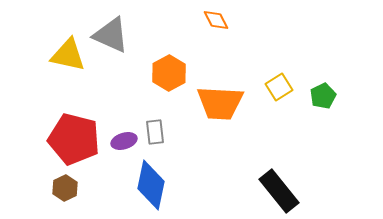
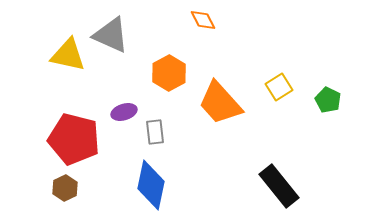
orange diamond: moved 13 px left
green pentagon: moved 5 px right, 4 px down; rotated 20 degrees counterclockwise
orange trapezoid: rotated 45 degrees clockwise
purple ellipse: moved 29 px up
black rectangle: moved 5 px up
